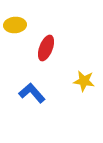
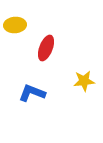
yellow star: rotated 15 degrees counterclockwise
blue L-shape: rotated 28 degrees counterclockwise
